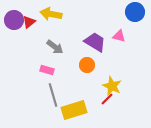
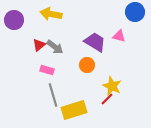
red triangle: moved 10 px right, 23 px down
